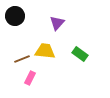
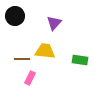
purple triangle: moved 3 px left
green rectangle: moved 6 px down; rotated 28 degrees counterclockwise
brown line: rotated 21 degrees clockwise
